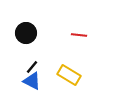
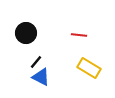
black line: moved 4 px right, 5 px up
yellow rectangle: moved 20 px right, 7 px up
blue triangle: moved 9 px right, 4 px up
